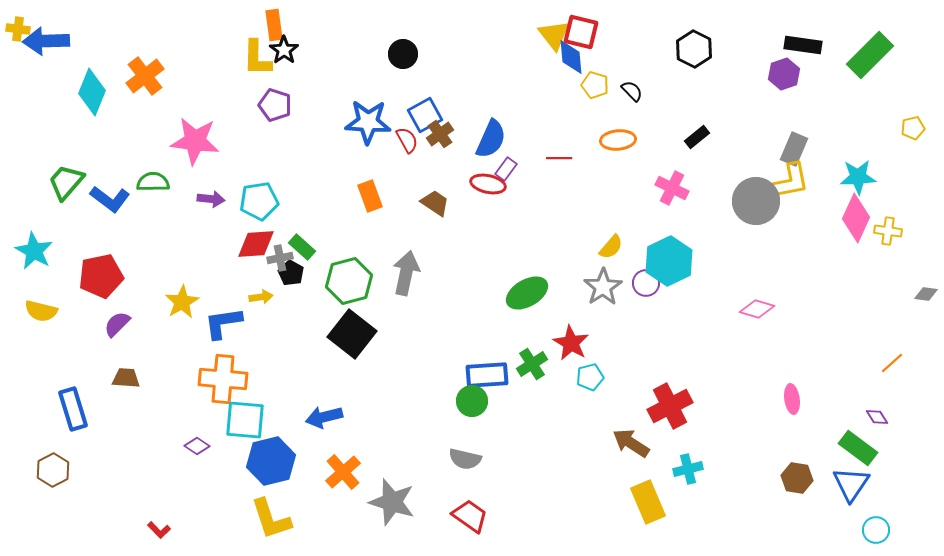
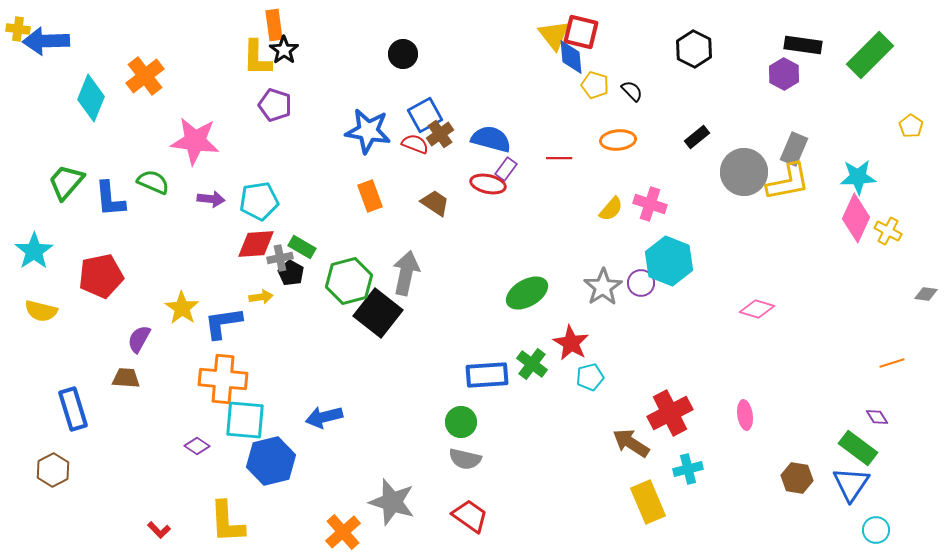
purple hexagon at (784, 74): rotated 12 degrees counterclockwise
cyan diamond at (92, 92): moved 1 px left, 6 px down
blue star at (368, 122): moved 9 px down; rotated 6 degrees clockwise
yellow pentagon at (913, 128): moved 2 px left, 2 px up; rotated 25 degrees counterclockwise
blue semicircle at (491, 139): rotated 99 degrees counterclockwise
red semicircle at (407, 140): moved 8 px right, 4 px down; rotated 40 degrees counterclockwise
green semicircle at (153, 182): rotated 24 degrees clockwise
pink cross at (672, 188): moved 22 px left, 16 px down; rotated 8 degrees counterclockwise
blue L-shape at (110, 199): rotated 48 degrees clockwise
gray circle at (756, 201): moved 12 px left, 29 px up
yellow cross at (888, 231): rotated 20 degrees clockwise
green rectangle at (302, 247): rotated 12 degrees counterclockwise
yellow semicircle at (611, 247): moved 38 px up
cyan star at (34, 251): rotated 9 degrees clockwise
cyan hexagon at (669, 261): rotated 12 degrees counterclockwise
purple circle at (646, 283): moved 5 px left
yellow star at (182, 302): moved 6 px down; rotated 8 degrees counterclockwise
purple semicircle at (117, 324): moved 22 px right, 15 px down; rotated 16 degrees counterclockwise
black square at (352, 334): moved 26 px right, 21 px up
orange line at (892, 363): rotated 25 degrees clockwise
green cross at (532, 364): rotated 20 degrees counterclockwise
pink ellipse at (792, 399): moved 47 px left, 16 px down
green circle at (472, 401): moved 11 px left, 21 px down
red cross at (670, 406): moved 7 px down
orange cross at (343, 472): moved 60 px down
yellow L-shape at (271, 519): moved 44 px left, 3 px down; rotated 15 degrees clockwise
